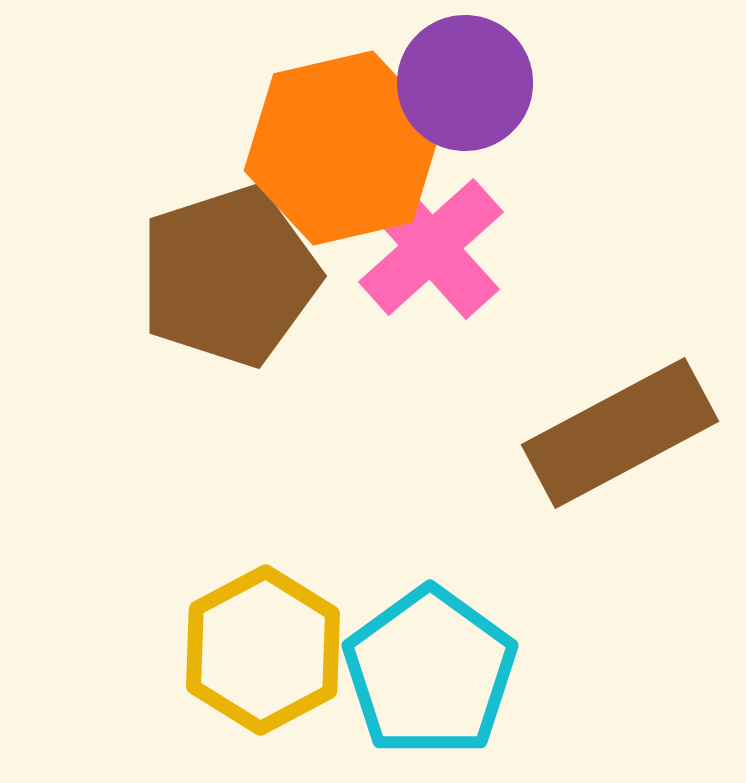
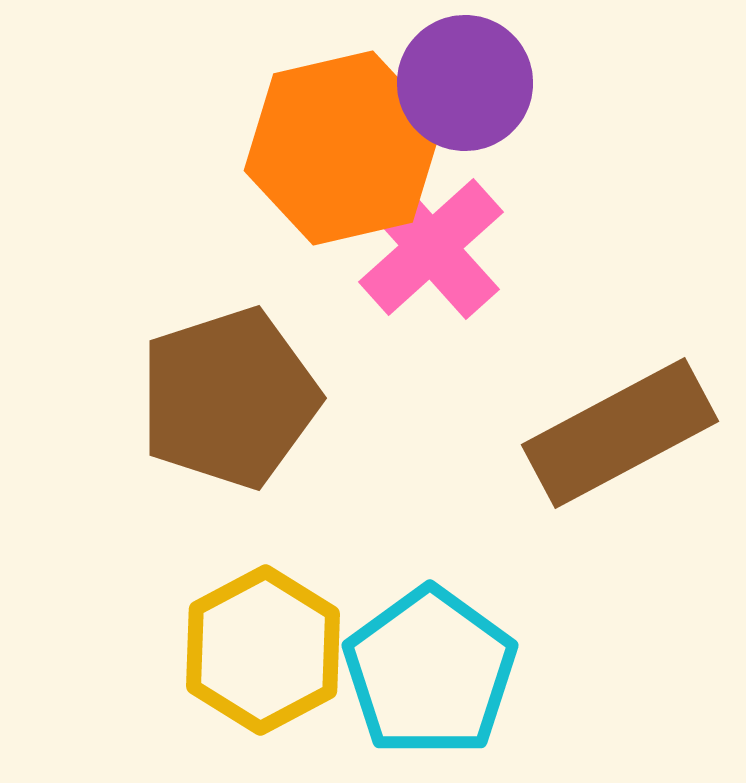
brown pentagon: moved 122 px down
